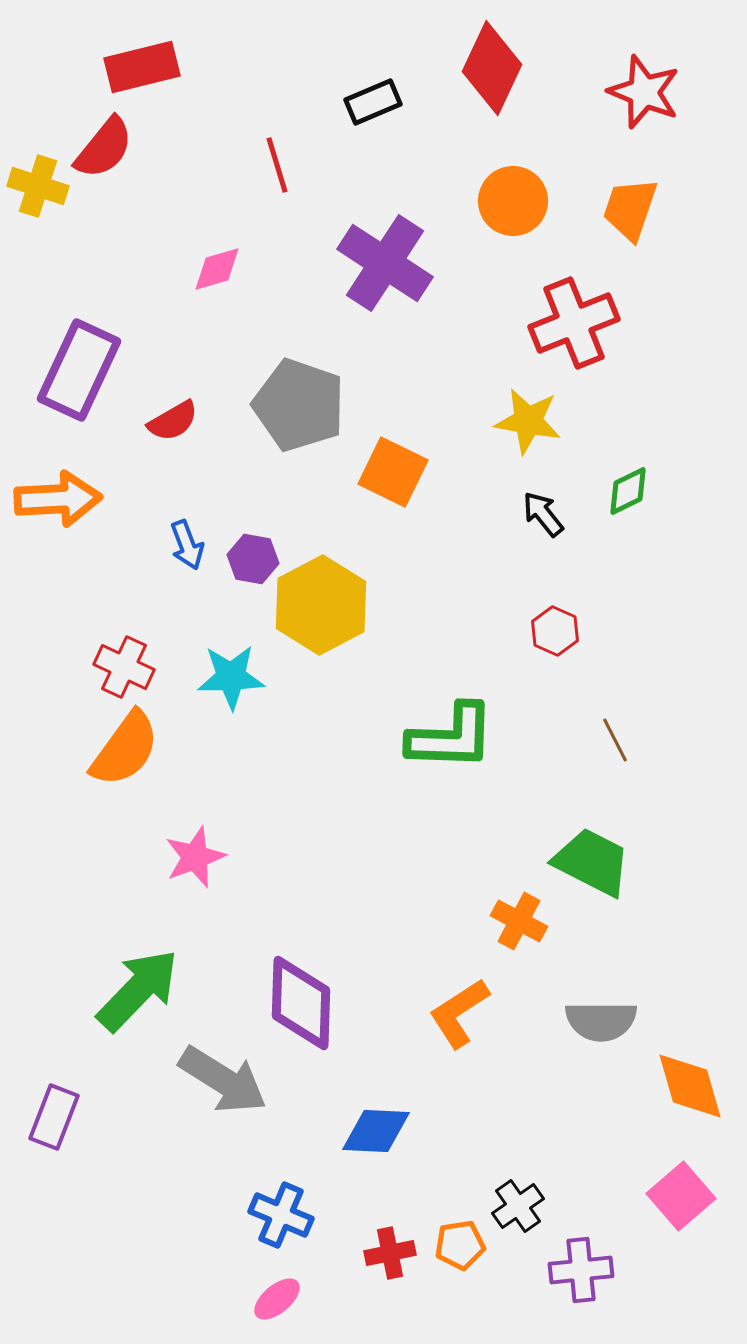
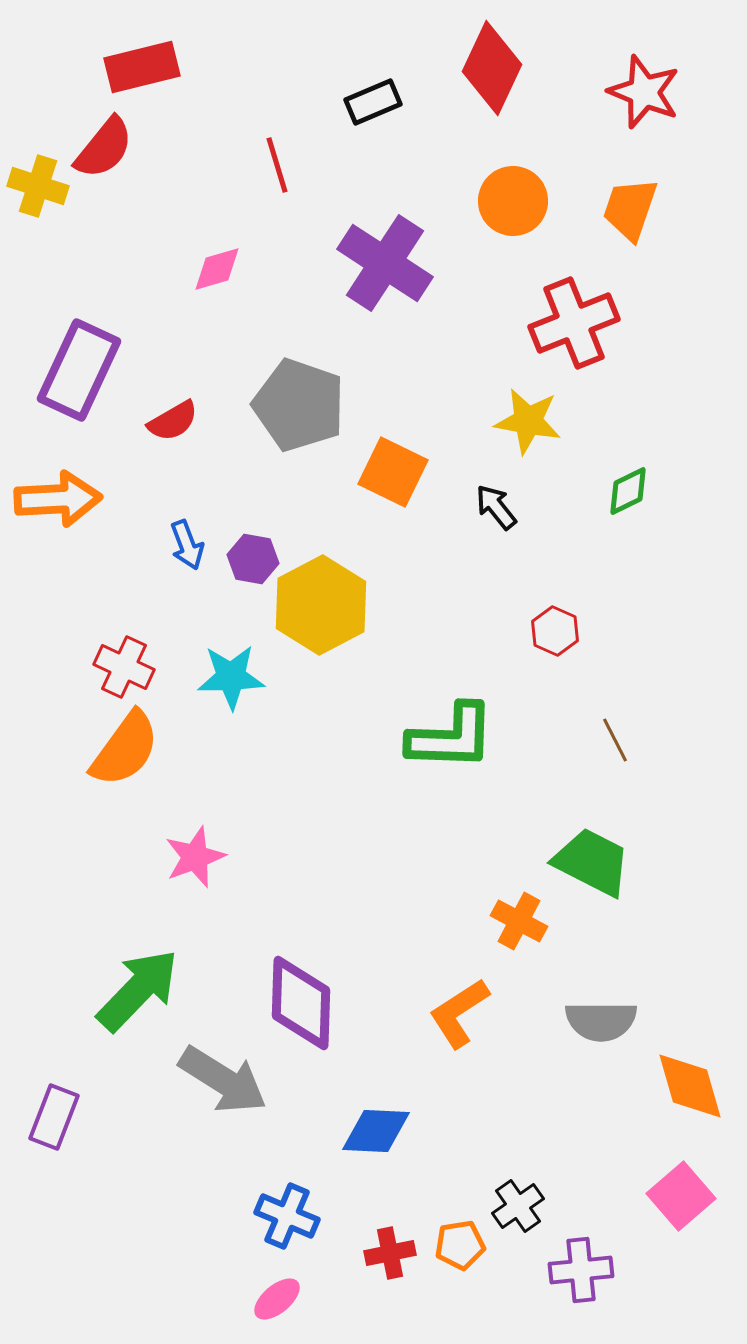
black arrow at (543, 514): moved 47 px left, 7 px up
blue cross at (281, 1215): moved 6 px right, 1 px down
